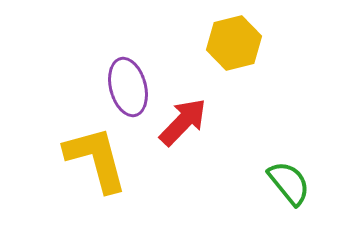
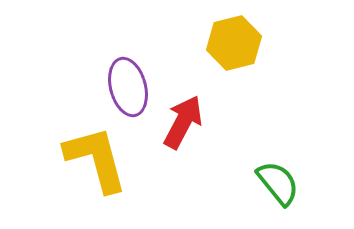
red arrow: rotated 16 degrees counterclockwise
green semicircle: moved 11 px left
